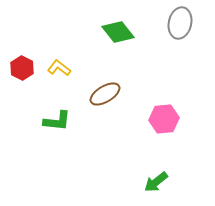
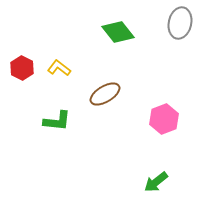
pink hexagon: rotated 16 degrees counterclockwise
